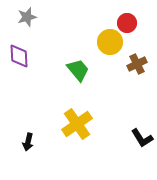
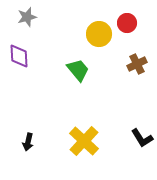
yellow circle: moved 11 px left, 8 px up
yellow cross: moved 7 px right, 17 px down; rotated 12 degrees counterclockwise
